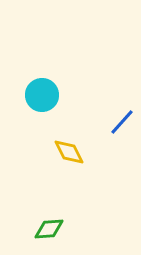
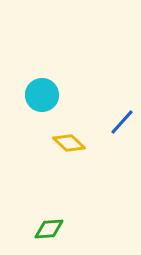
yellow diamond: moved 9 px up; rotated 20 degrees counterclockwise
